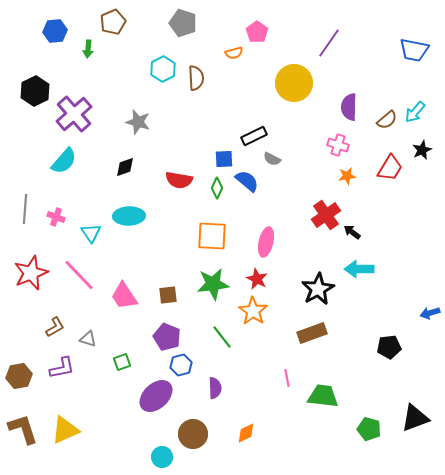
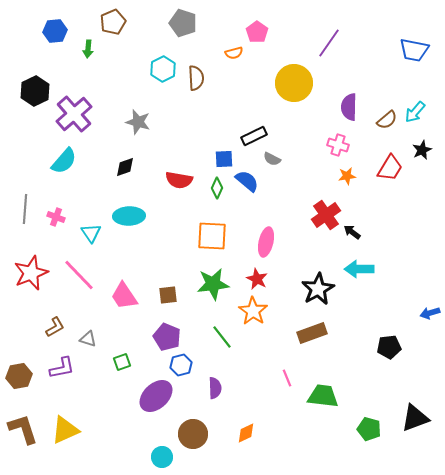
pink line at (287, 378): rotated 12 degrees counterclockwise
